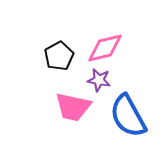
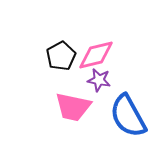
pink diamond: moved 9 px left, 7 px down
black pentagon: moved 2 px right
